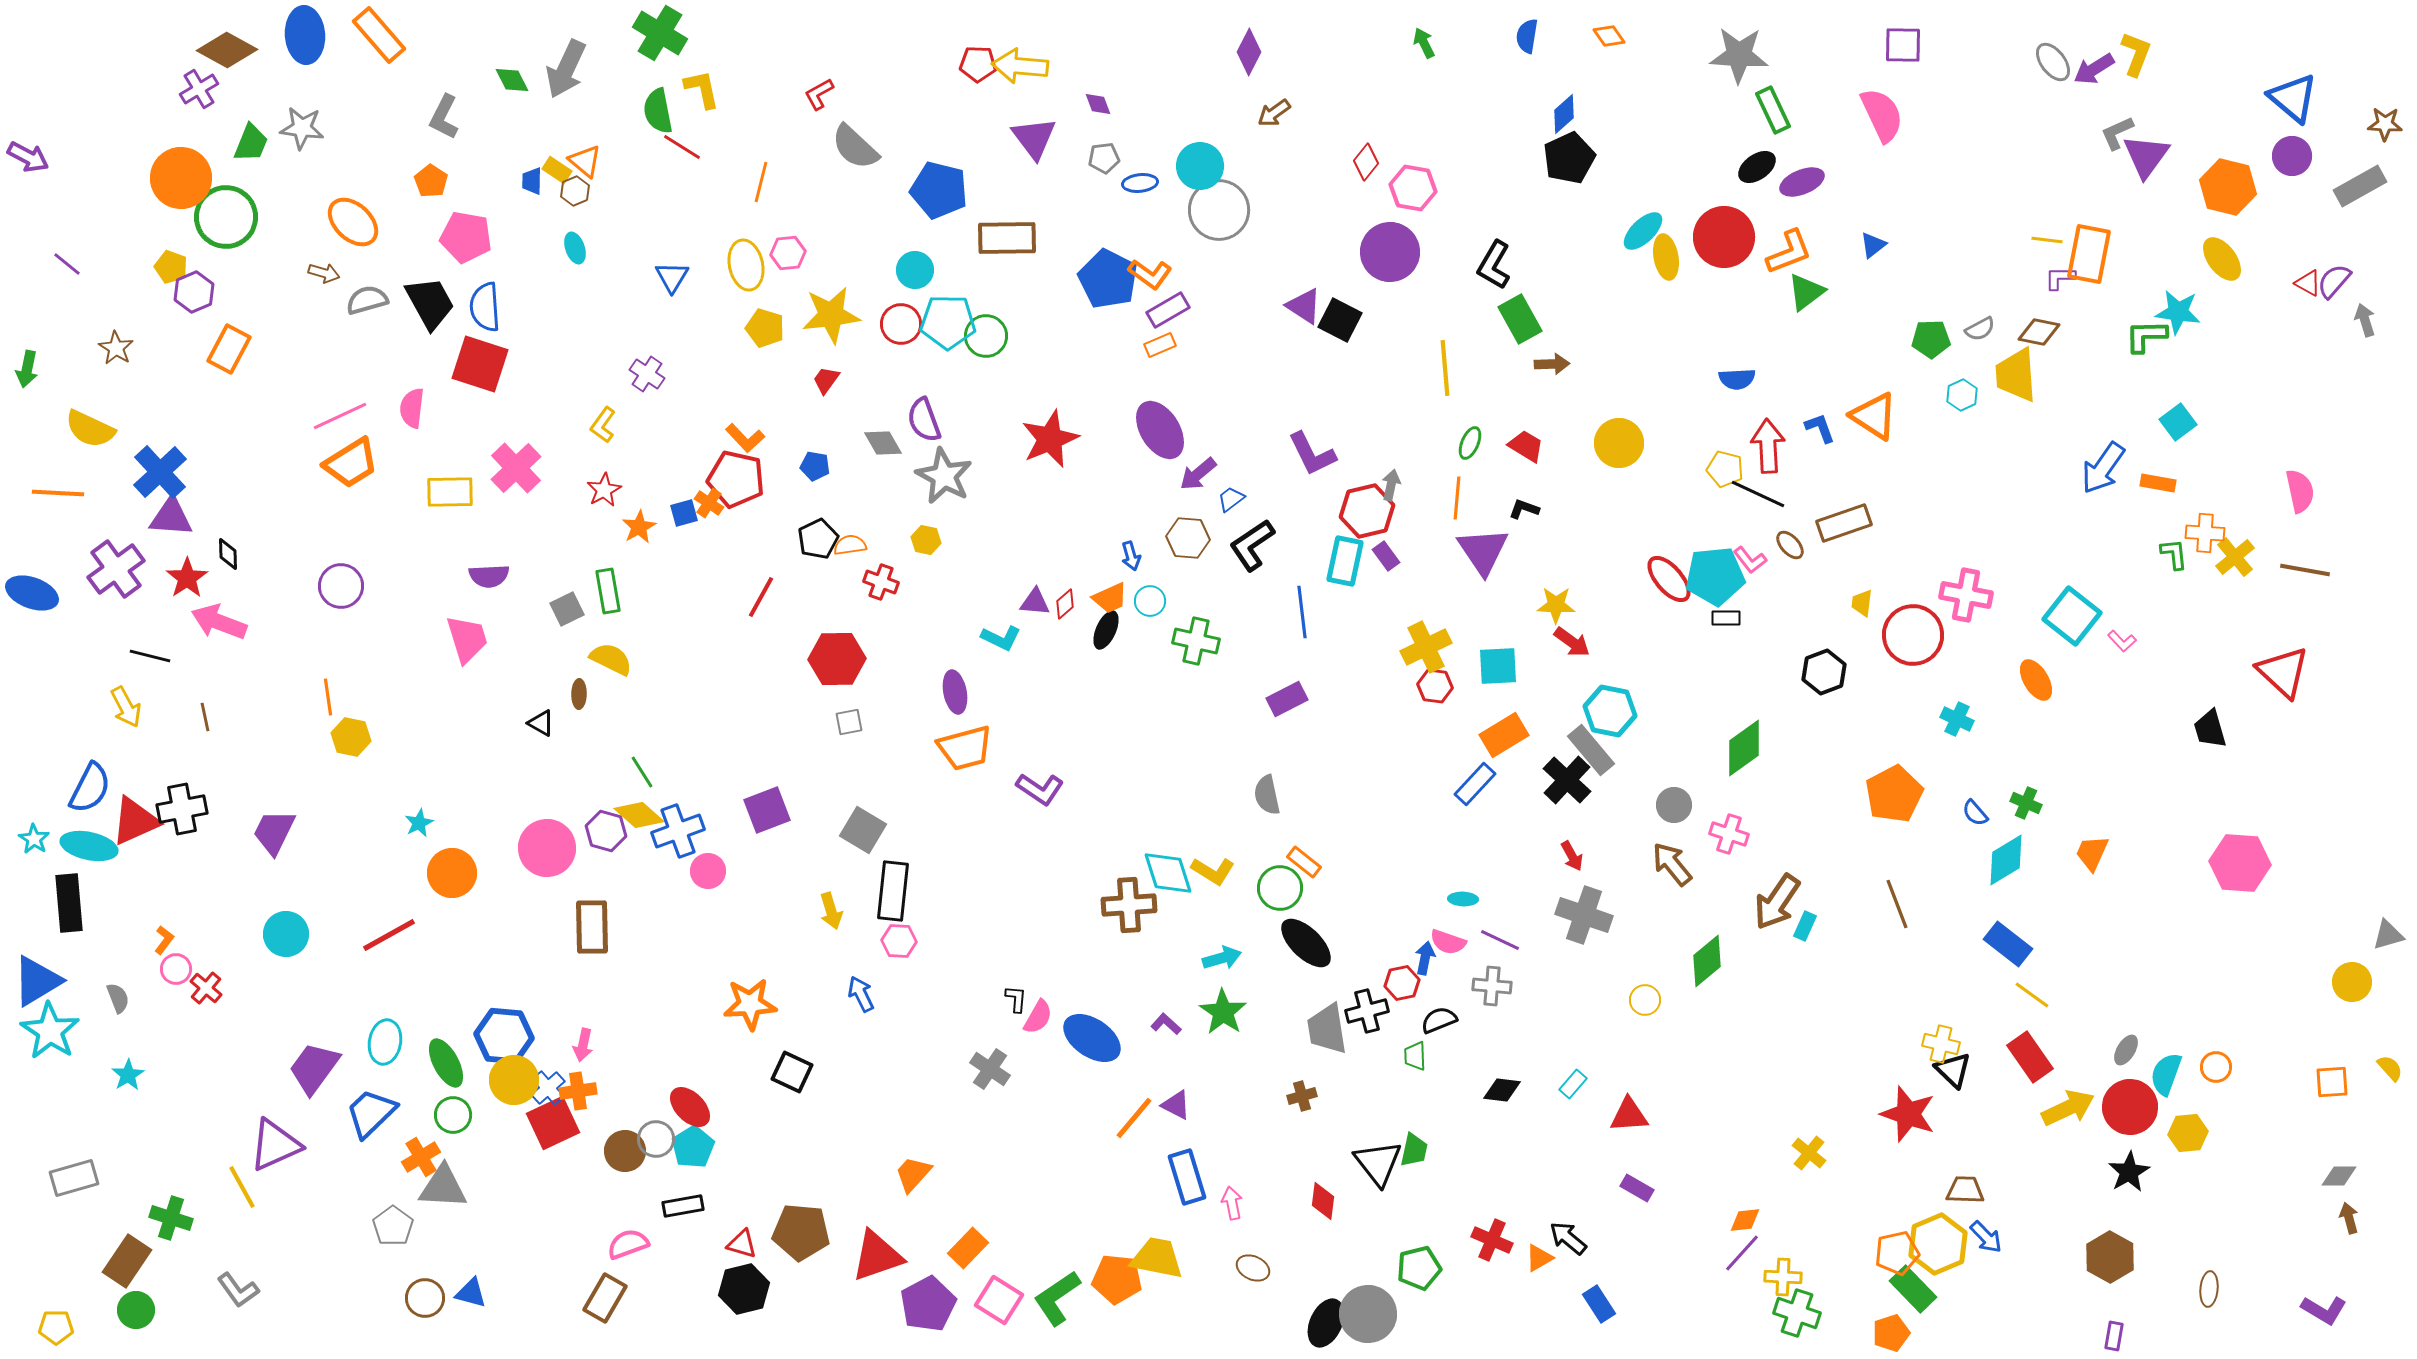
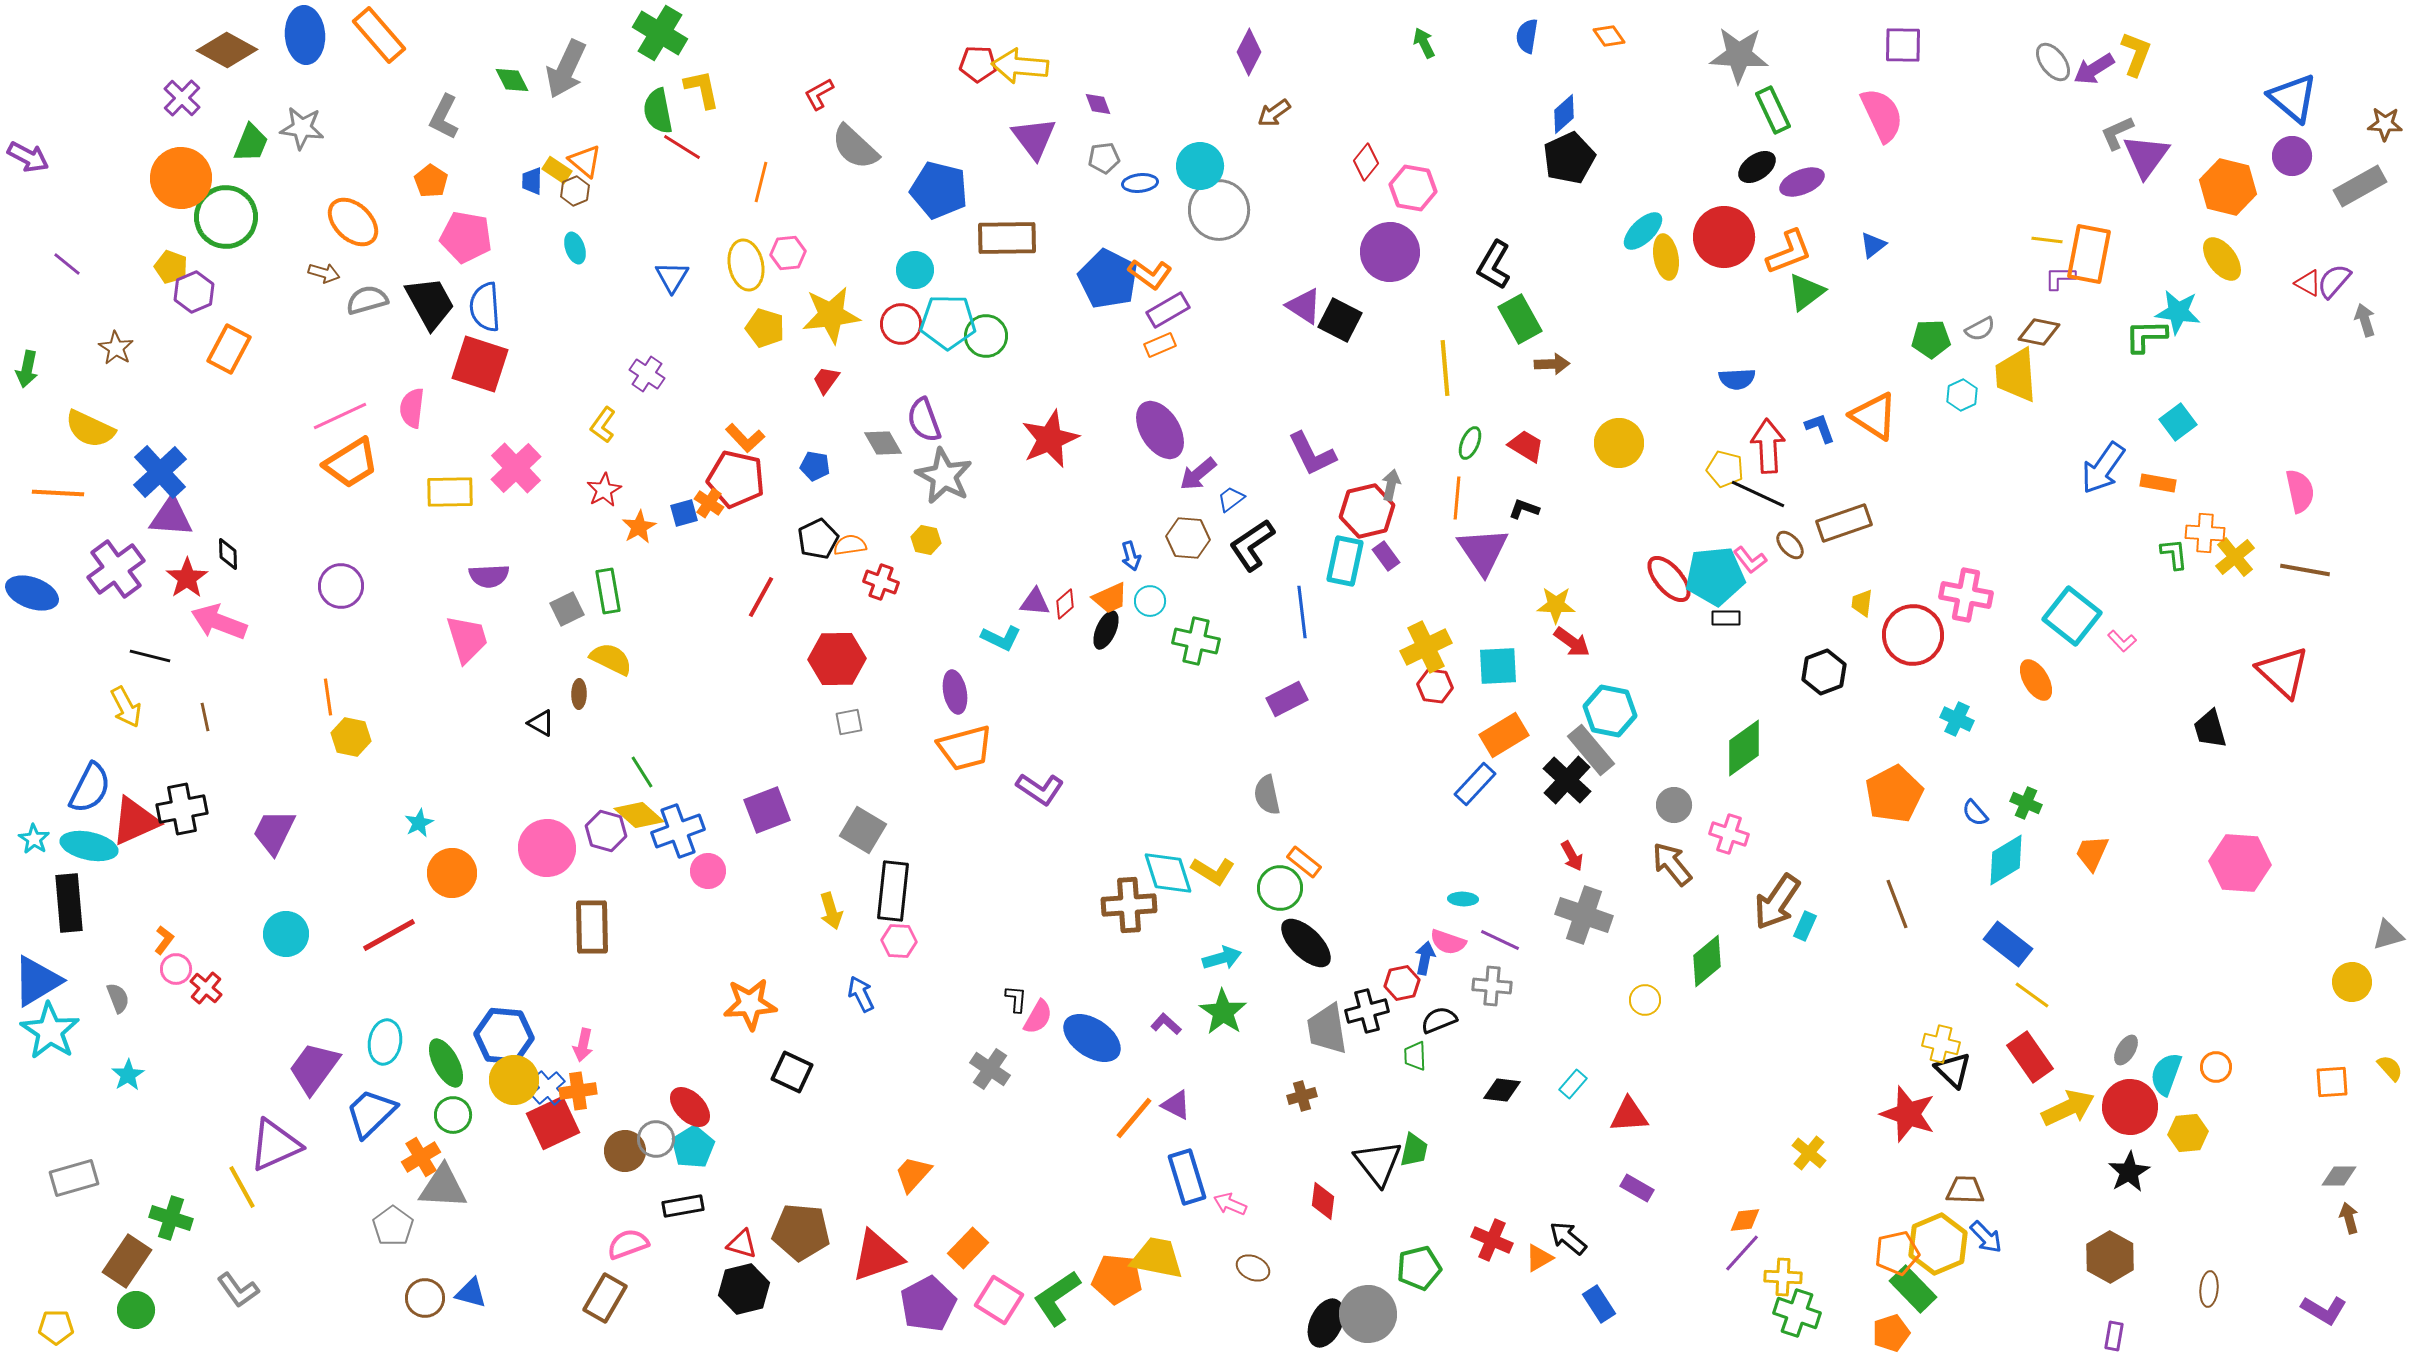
purple cross at (199, 89): moved 17 px left, 9 px down; rotated 15 degrees counterclockwise
pink arrow at (1232, 1203): moved 2 px left, 1 px down; rotated 56 degrees counterclockwise
